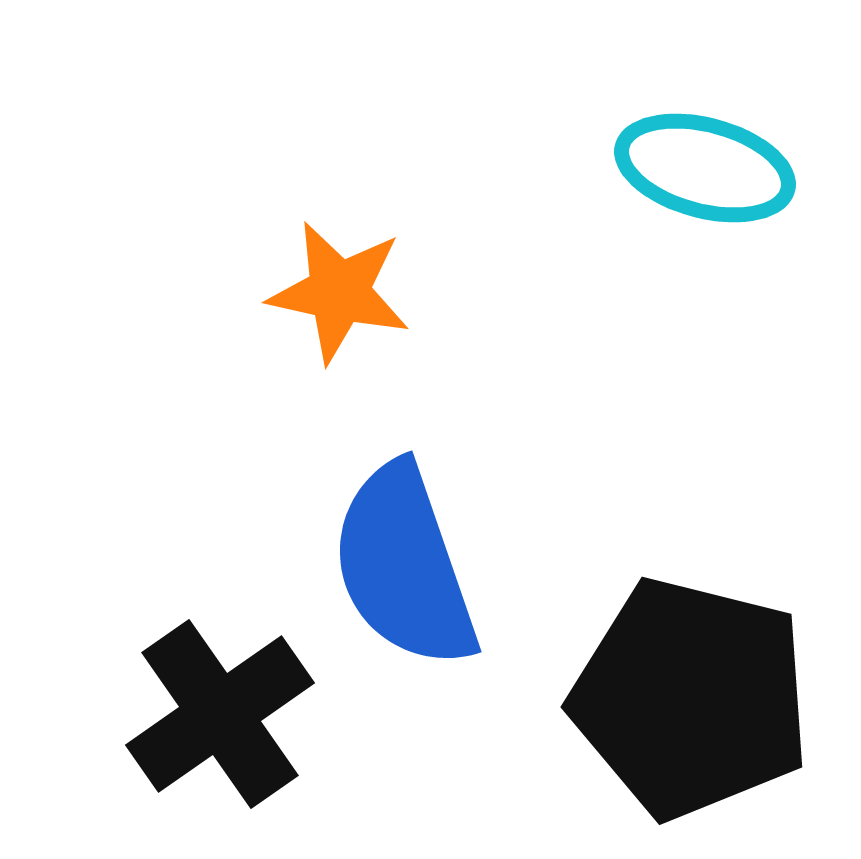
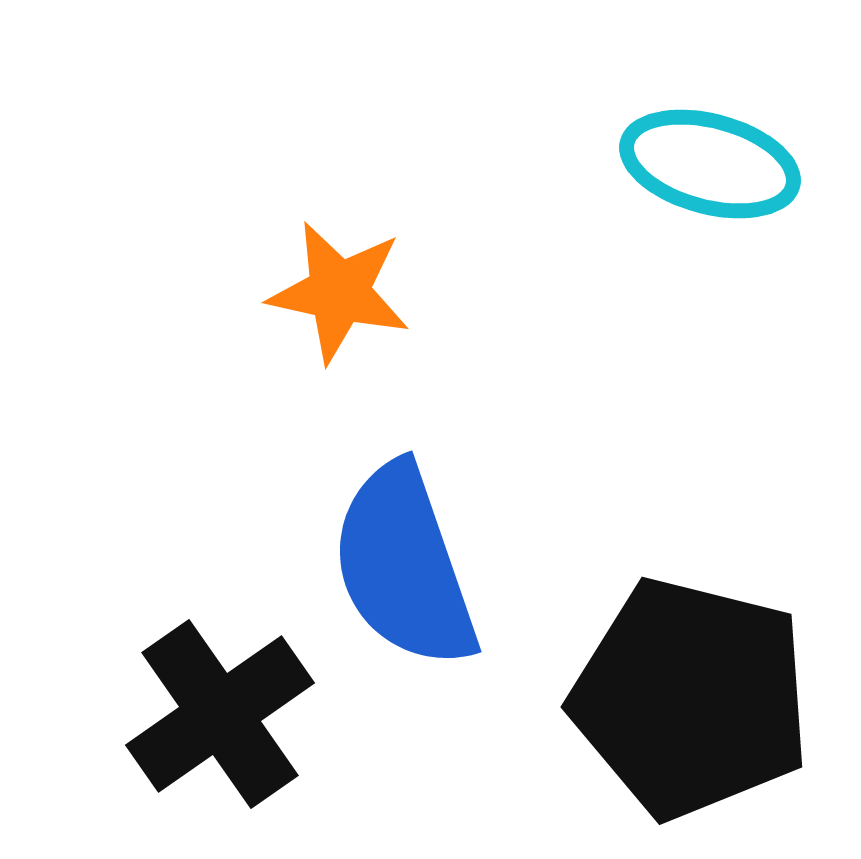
cyan ellipse: moved 5 px right, 4 px up
